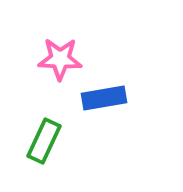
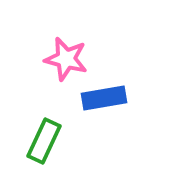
pink star: moved 6 px right; rotated 12 degrees clockwise
